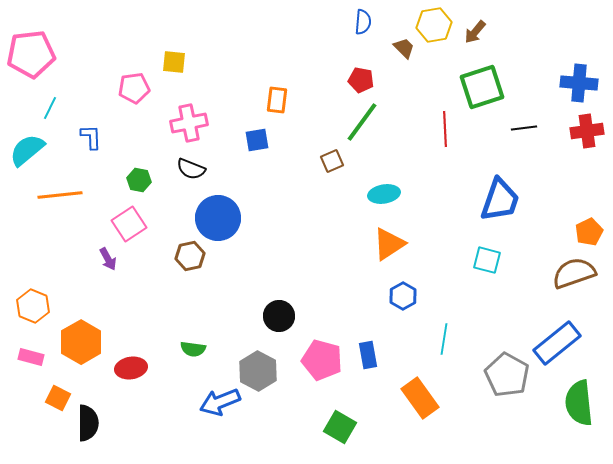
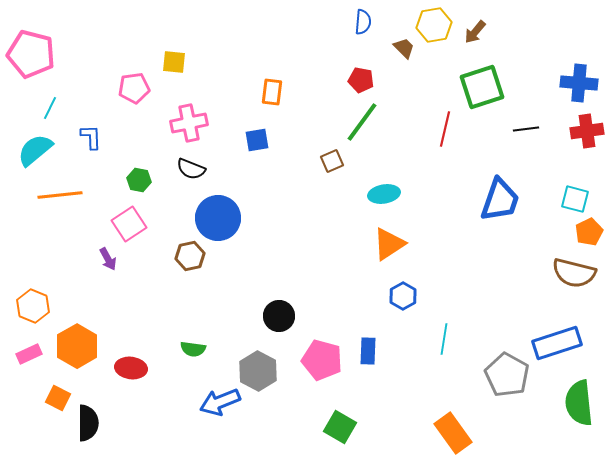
pink pentagon at (31, 54): rotated 21 degrees clockwise
orange rectangle at (277, 100): moved 5 px left, 8 px up
black line at (524, 128): moved 2 px right, 1 px down
red line at (445, 129): rotated 16 degrees clockwise
cyan semicircle at (27, 150): moved 8 px right
cyan square at (487, 260): moved 88 px right, 61 px up
brown semicircle at (574, 273): rotated 147 degrees counterclockwise
orange hexagon at (81, 342): moved 4 px left, 4 px down
blue rectangle at (557, 343): rotated 21 degrees clockwise
blue rectangle at (368, 355): moved 4 px up; rotated 12 degrees clockwise
pink rectangle at (31, 357): moved 2 px left, 3 px up; rotated 40 degrees counterclockwise
red ellipse at (131, 368): rotated 16 degrees clockwise
orange rectangle at (420, 398): moved 33 px right, 35 px down
